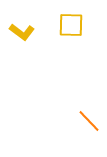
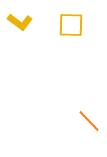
yellow L-shape: moved 2 px left, 10 px up
